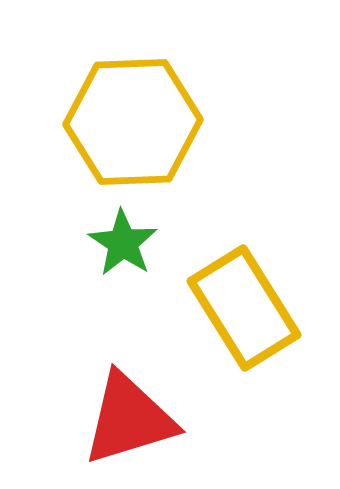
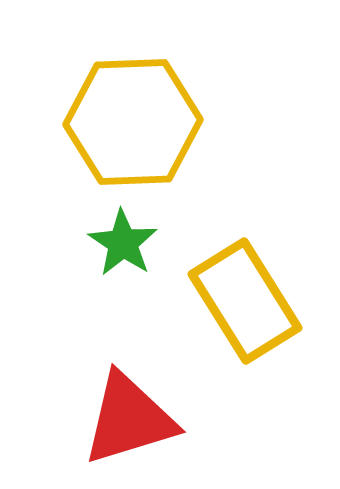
yellow rectangle: moved 1 px right, 7 px up
